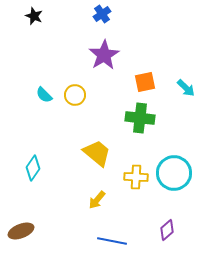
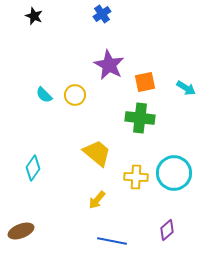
purple star: moved 5 px right, 10 px down; rotated 12 degrees counterclockwise
cyan arrow: rotated 12 degrees counterclockwise
